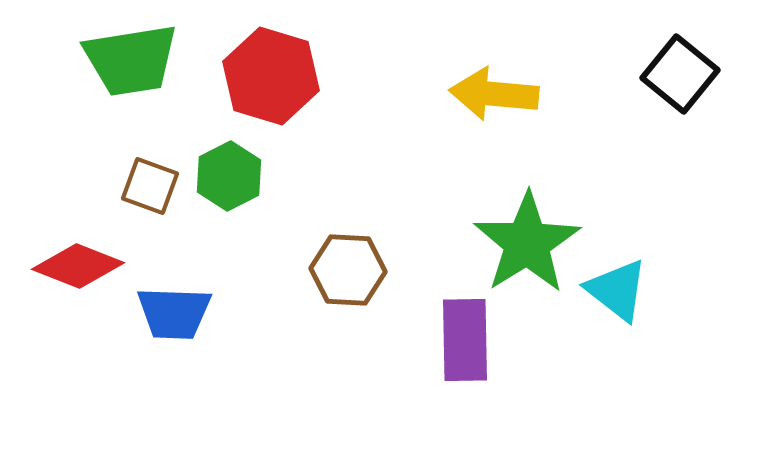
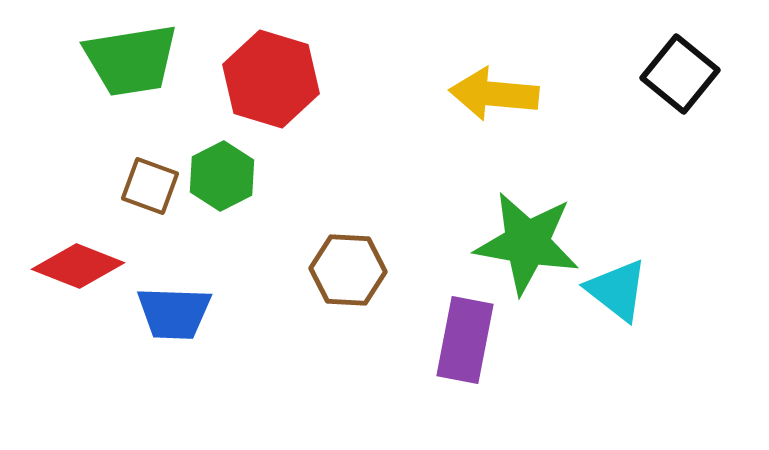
red hexagon: moved 3 px down
green hexagon: moved 7 px left
green star: rotated 30 degrees counterclockwise
purple rectangle: rotated 12 degrees clockwise
